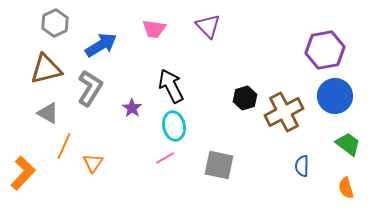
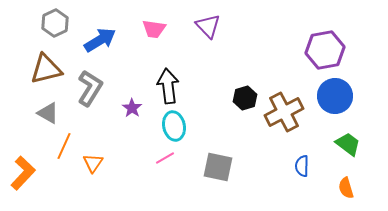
blue arrow: moved 1 px left, 5 px up
black arrow: moved 3 px left; rotated 20 degrees clockwise
gray square: moved 1 px left, 2 px down
